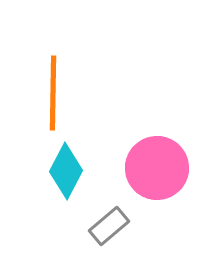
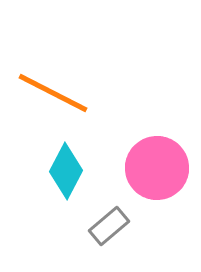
orange line: rotated 64 degrees counterclockwise
